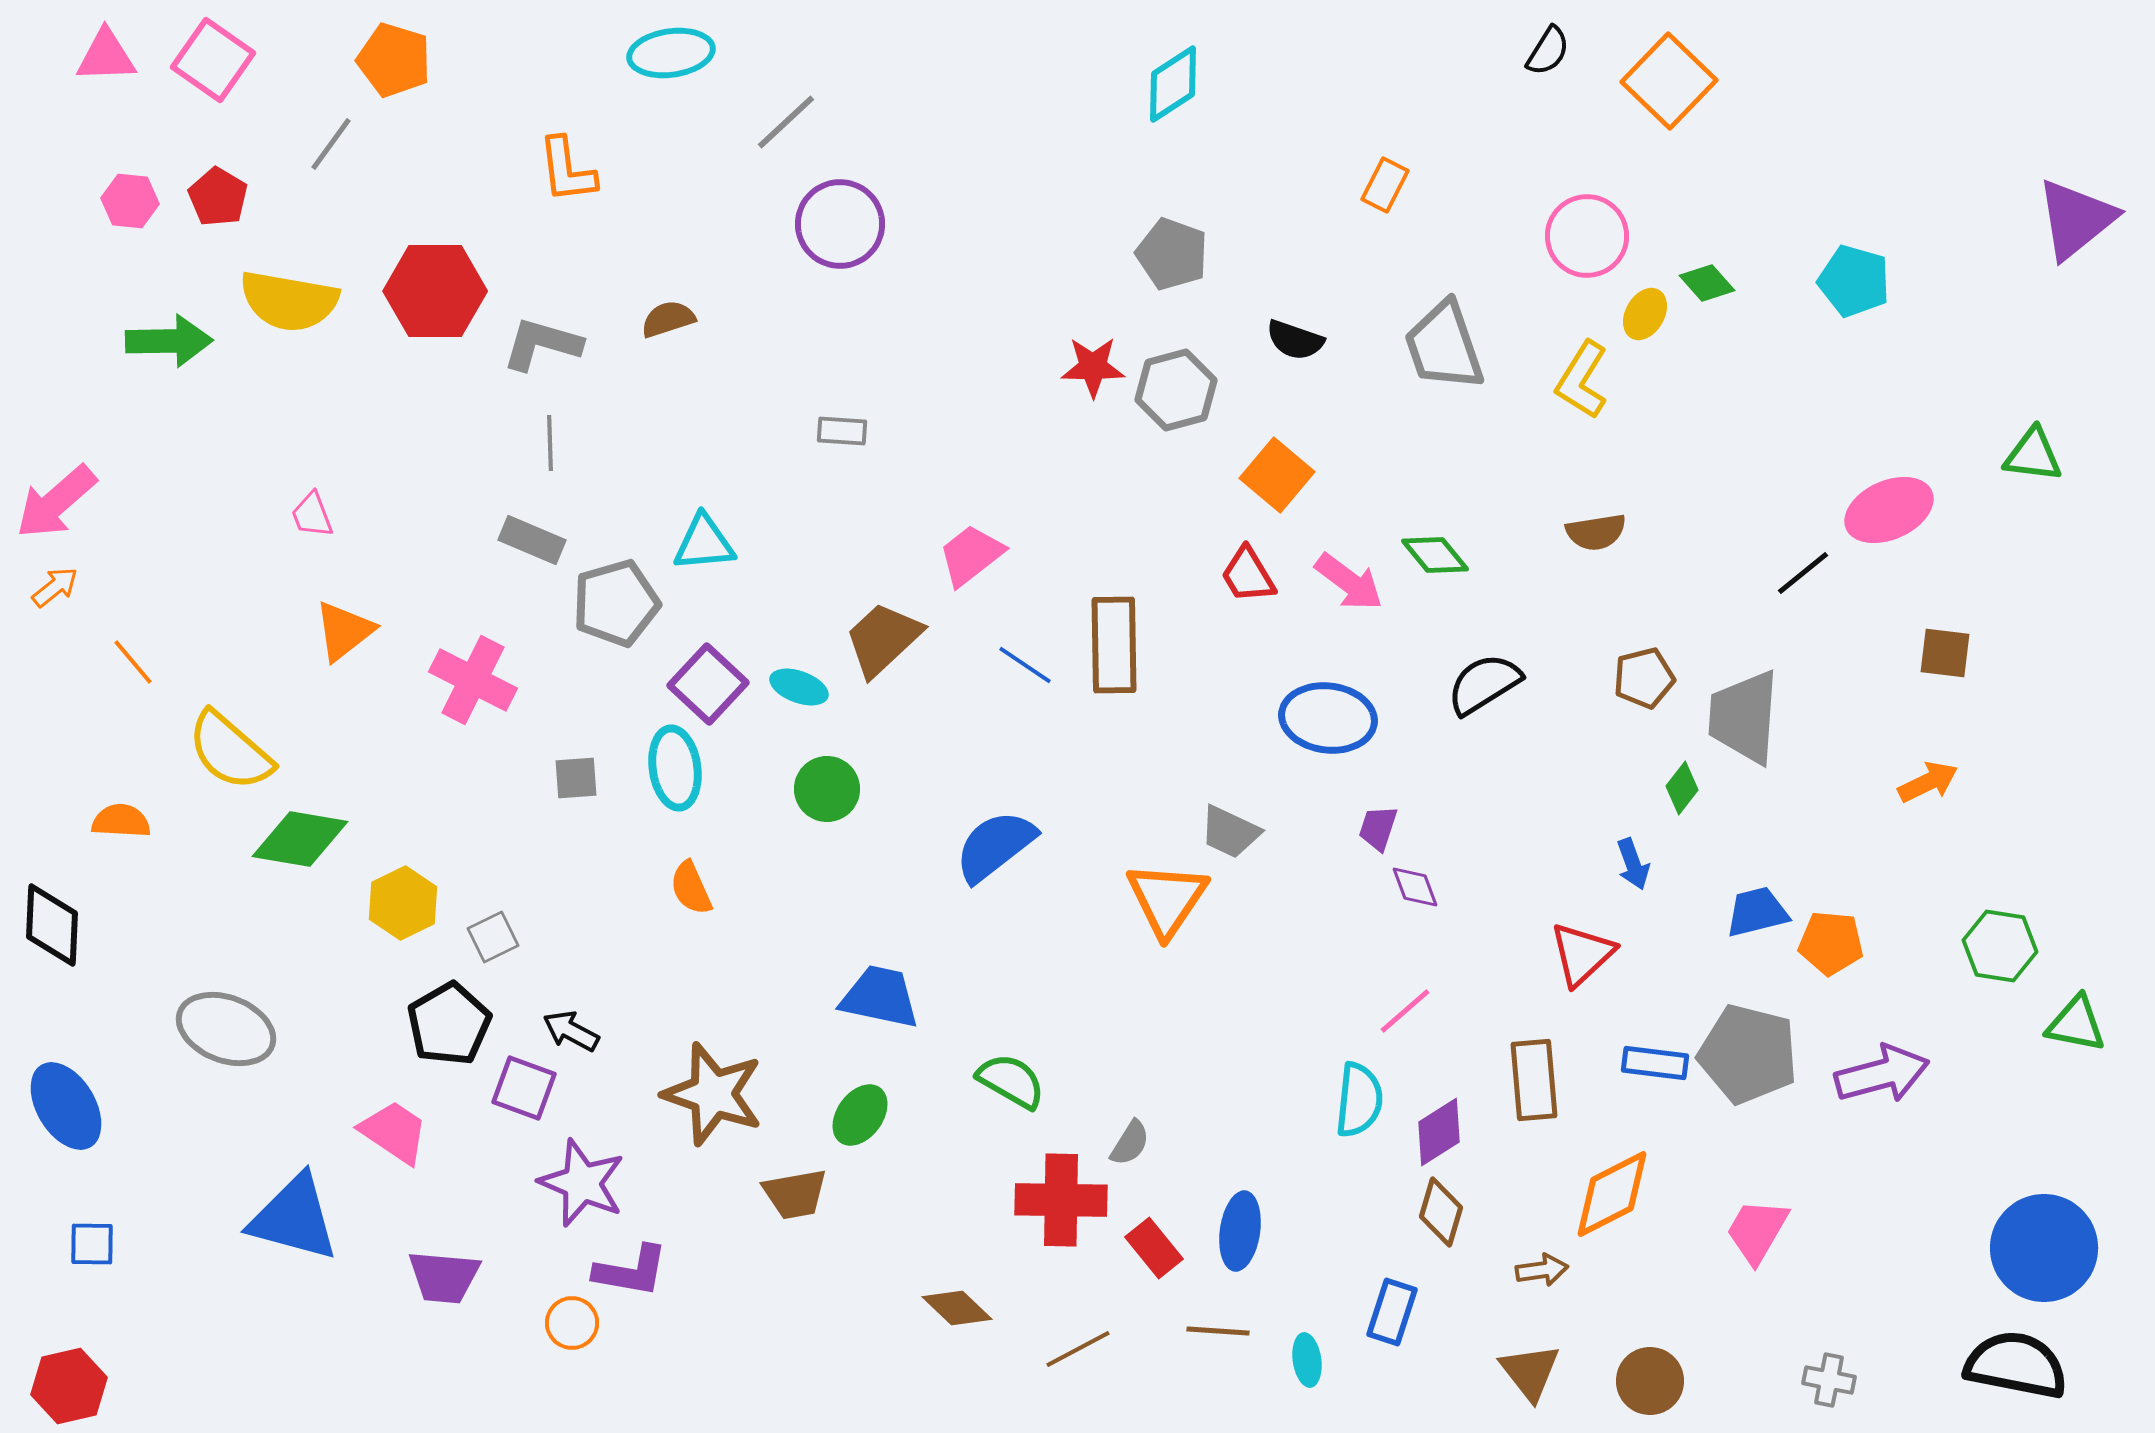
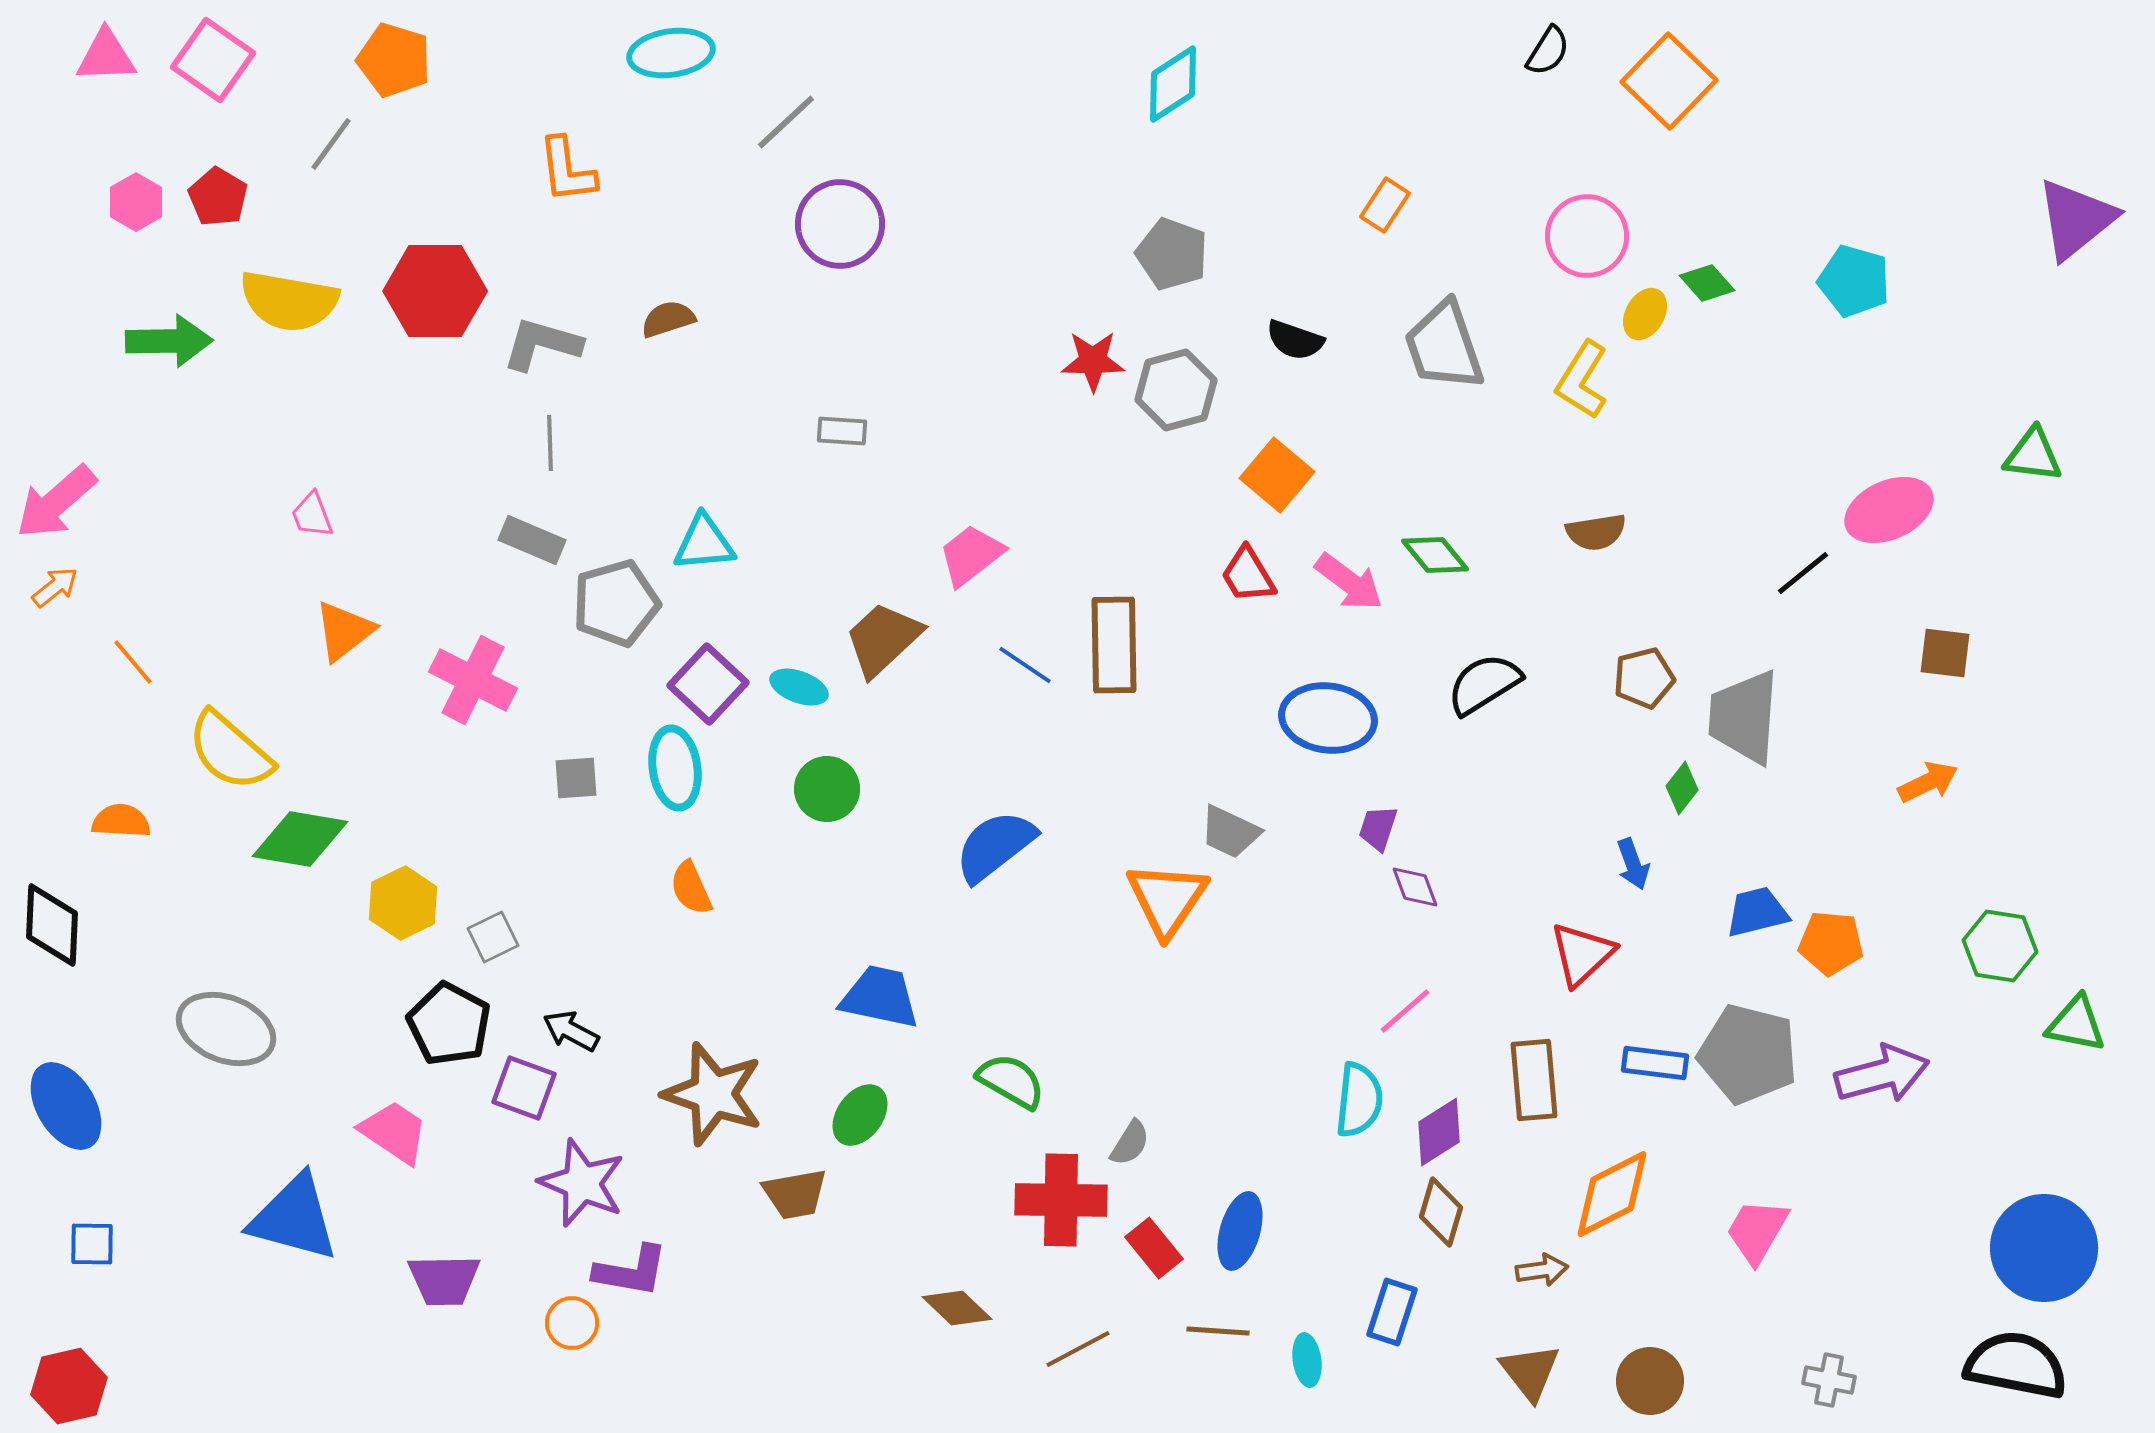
orange rectangle at (1385, 185): moved 20 px down; rotated 6 degrees clockwise
pink hexagon at (130, 201): moved 6 px right, 1 px down; rotated 24 degrees clockwise
red star at (1093, 367): moved 6 px up
black pentagon at (449, 1024): rotated 14 degrees counterclockwise
blue ellipse at (1240, 1231): rotated 8 degrees clockwise
purple trapezoid at (444, 1277): moved 3 px down; rotated 6 degrees counterclockwise
